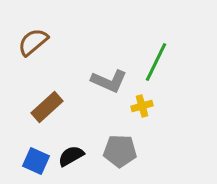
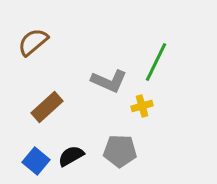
blue square: rotated 16 degrees clockwise
